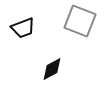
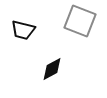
black trapezoid: moved 2 px down; rotated 35 degrees clockwise
